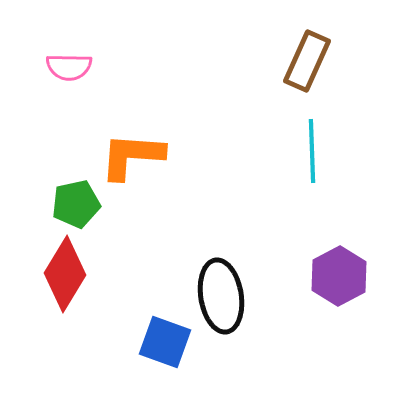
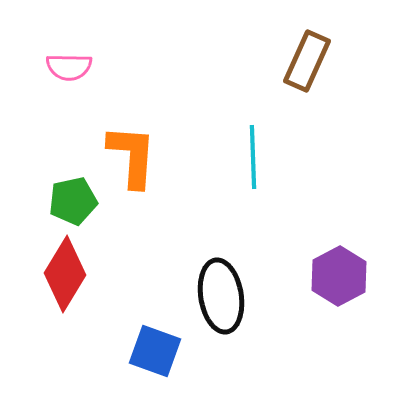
cyan line: moved 59 px left, 6 px down
orange L-shape: rotated 90 degrees clockwise
green pentagon: moved 3 px left, 3 px up
blue square: moved 10 px left, 9 px down
